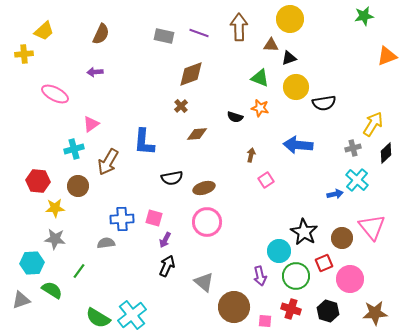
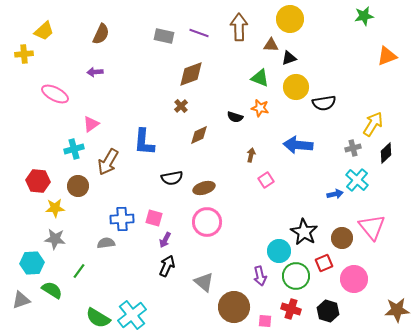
brown diamond at (197, 134): moved 2 px right, 1 px down; rotated 20 degrees counterclockwise
pink circle at (350, 279): moved 4 px right
brown star at (375, 313): moved 22 px right, 3 px up
